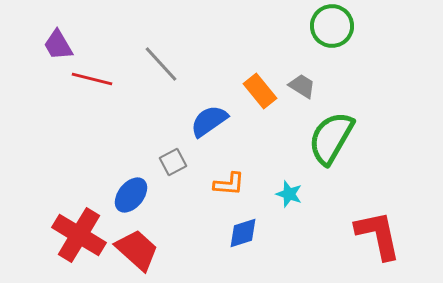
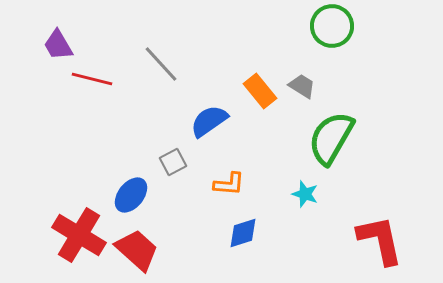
cyan star: moved 16 px right
red L-shape: moved 2 px right, 5 px down
